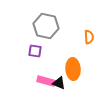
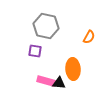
orange semicircle: rotated 32 degrees clockwise
black triangle: rotated 16 degrees counterclockwise
